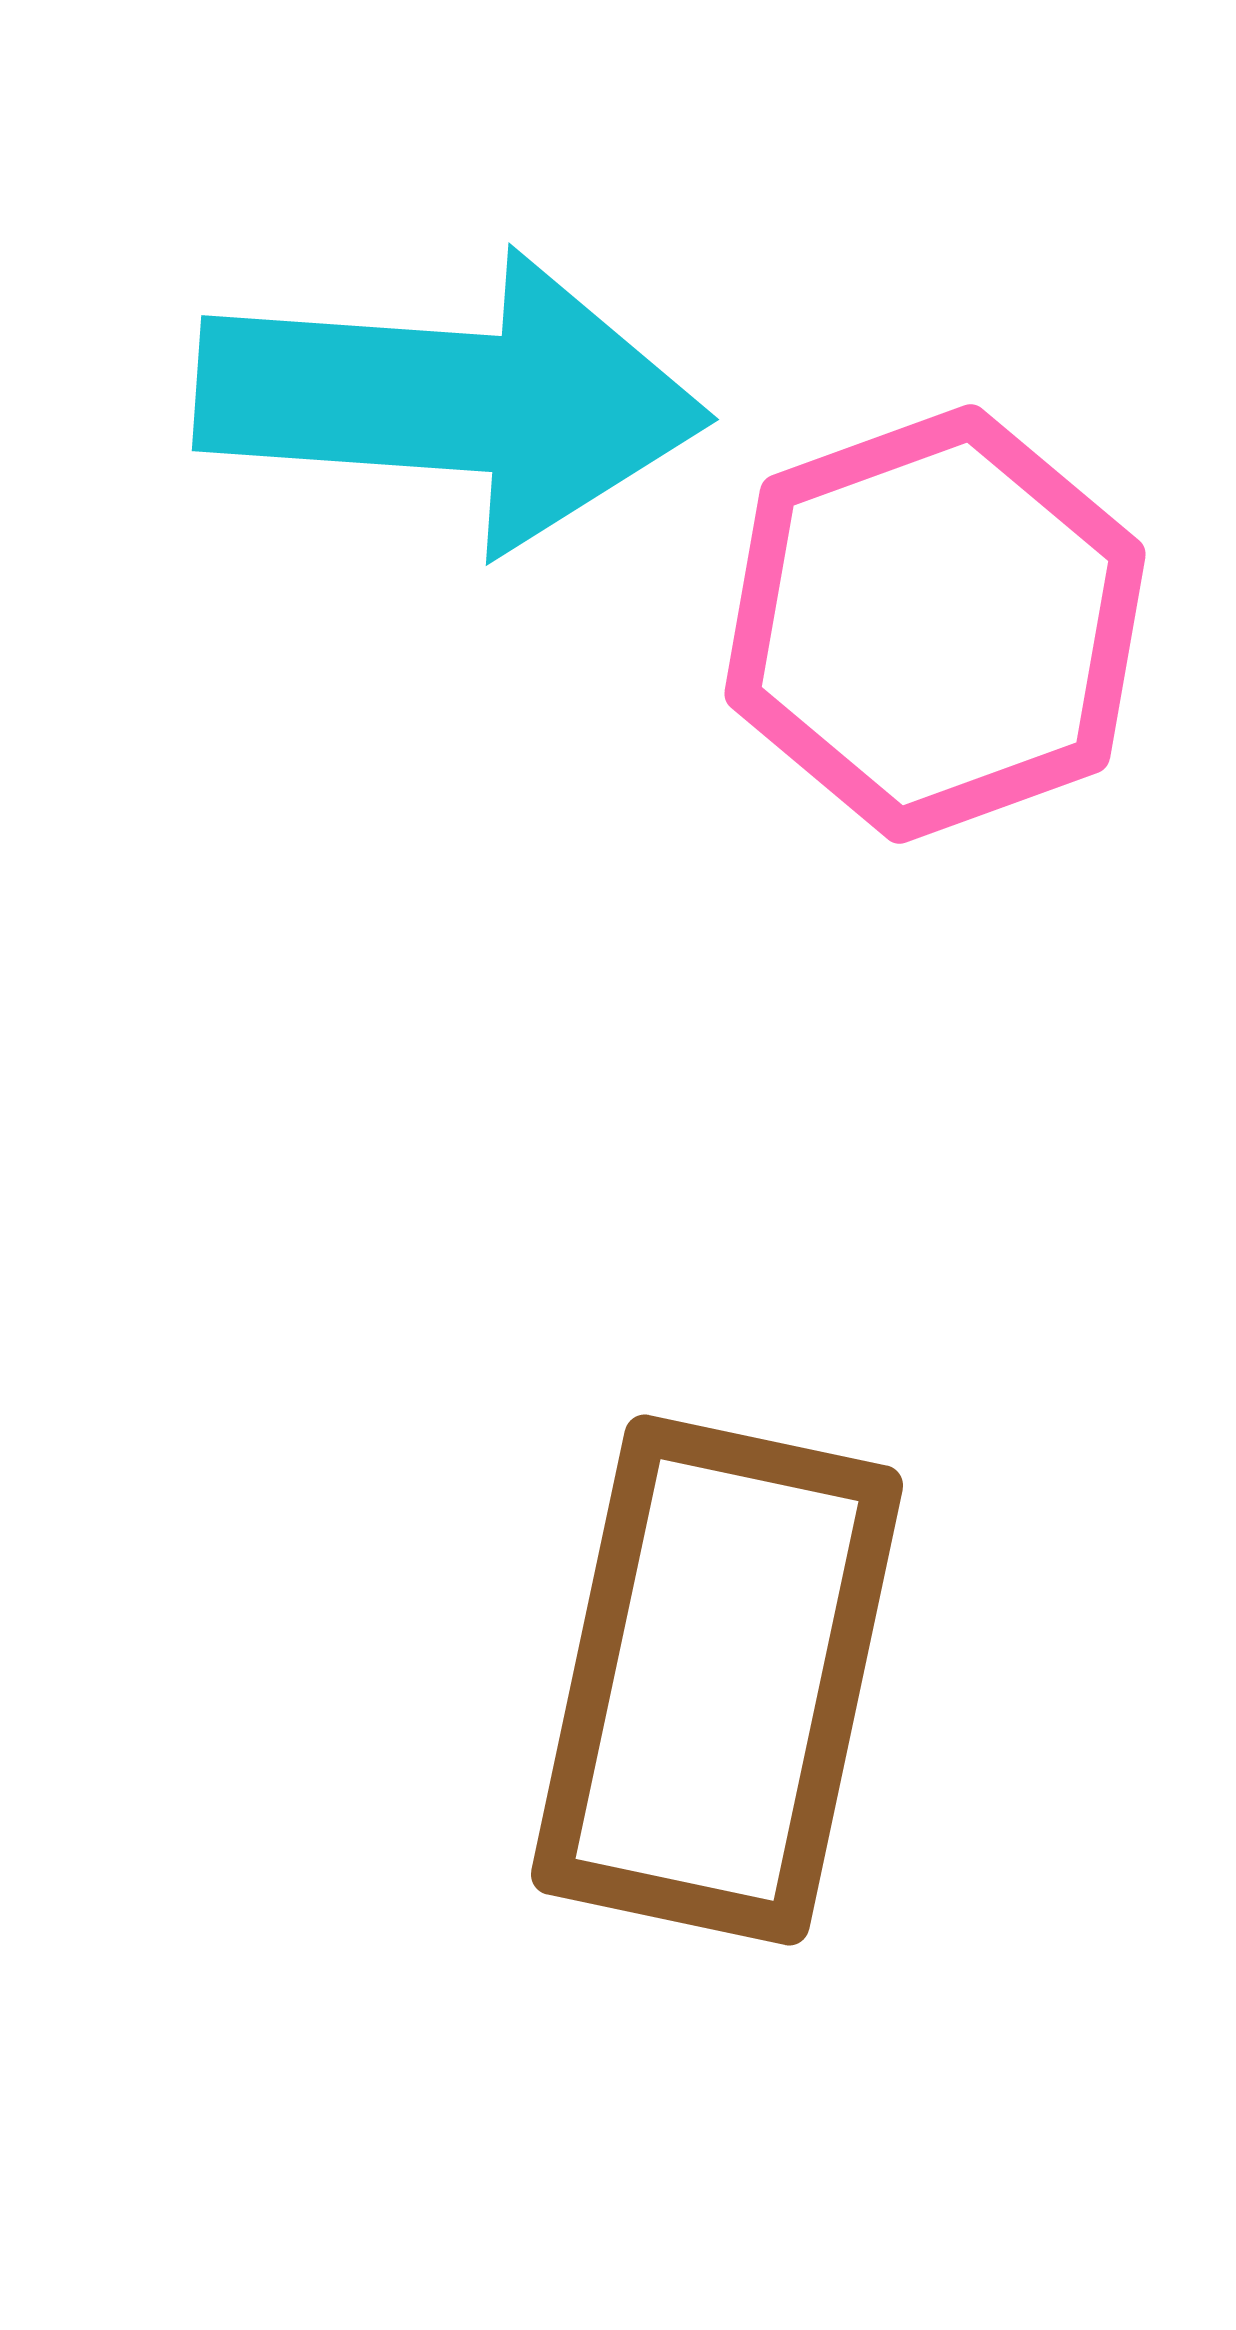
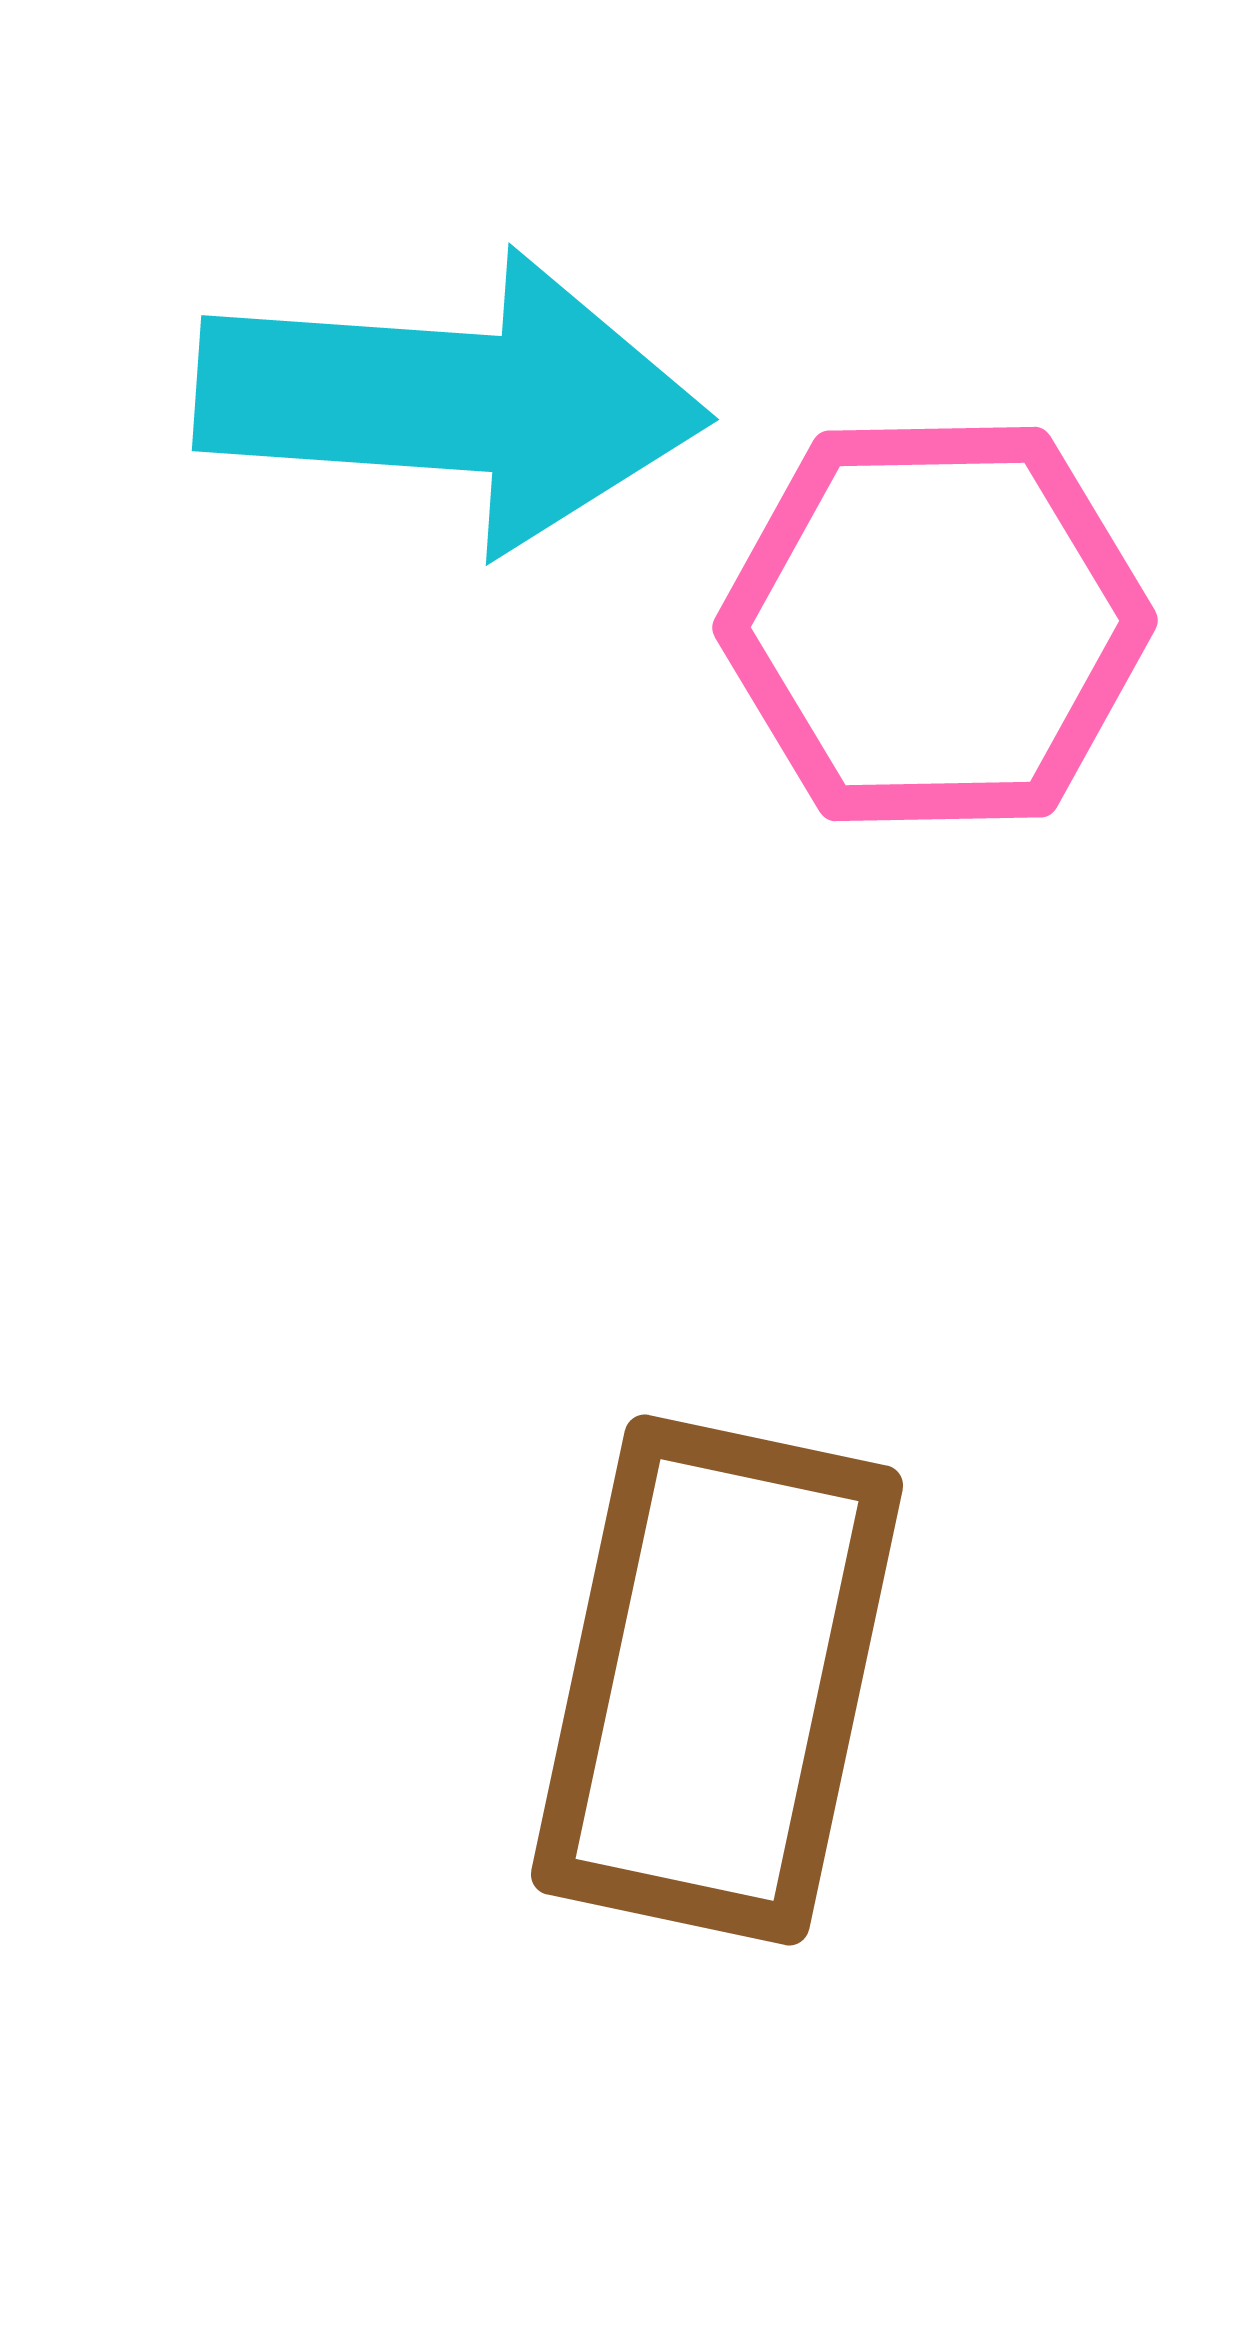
pink hexagon: rotated 19 degrees clockwise
